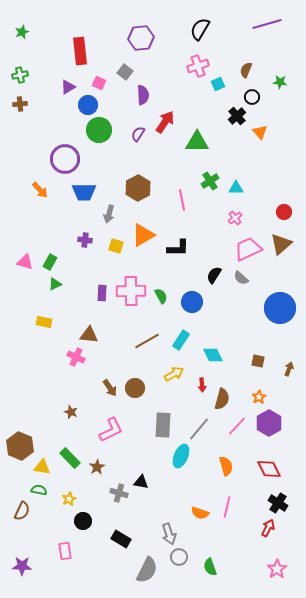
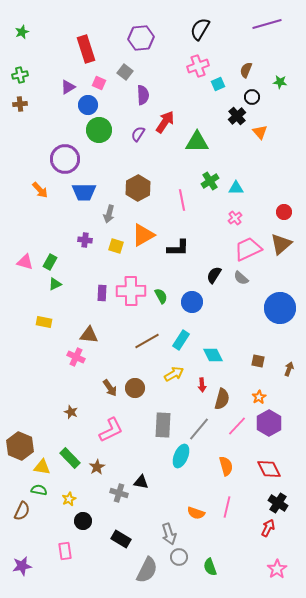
red rectangle at (80, 51): moved 6 px right, 2 px up; rotated 12 degrees counterclockwise
orange semicircle at (200, 513): moved 4 px left
purple star at (22, 566): rotated 12 degrees counterclockwise
